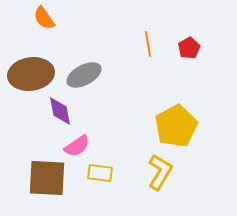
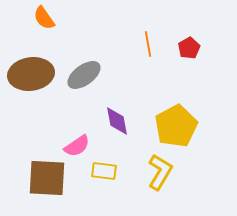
gray ellipse: rotated 8 degrees counterclockwise
purple diamond: moved 57 px right, 10 px down
yellow rectangle: moved 4 px right, 2 px up
